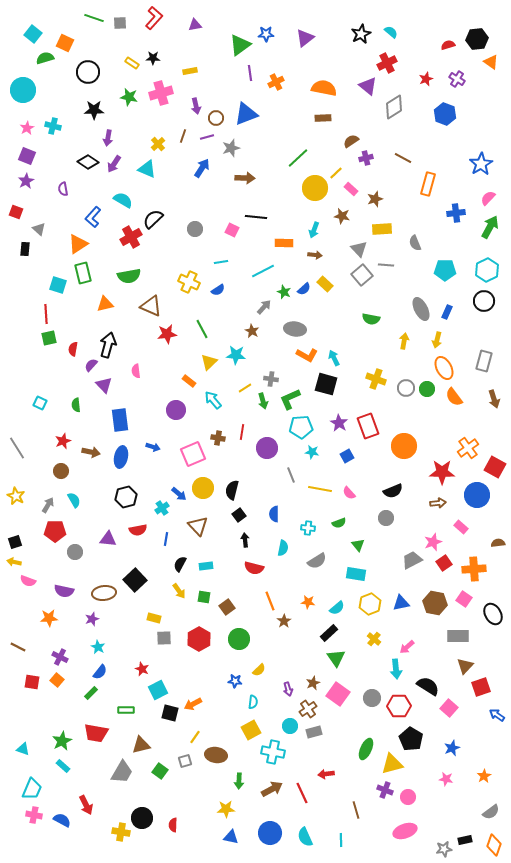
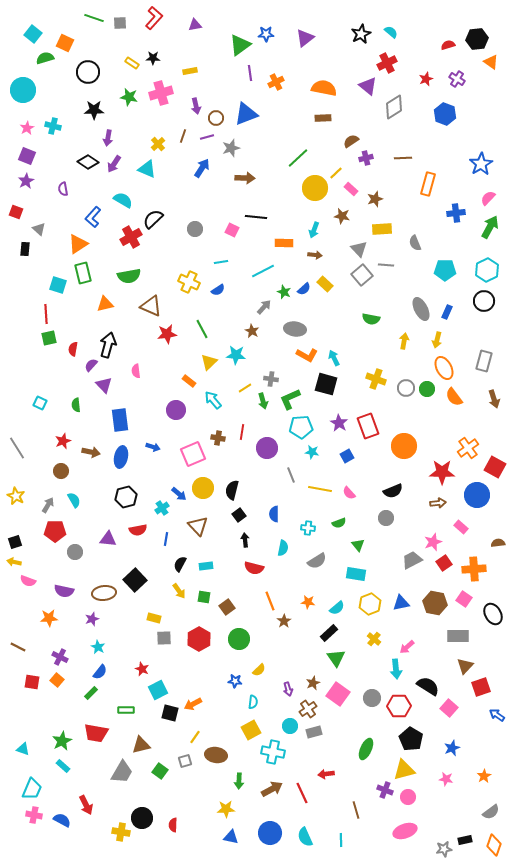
brown line at (403, 158): rotated 30 degrees counterclockwise
yellow triangle at (392, 764): moved 12 px right, 6 px down
